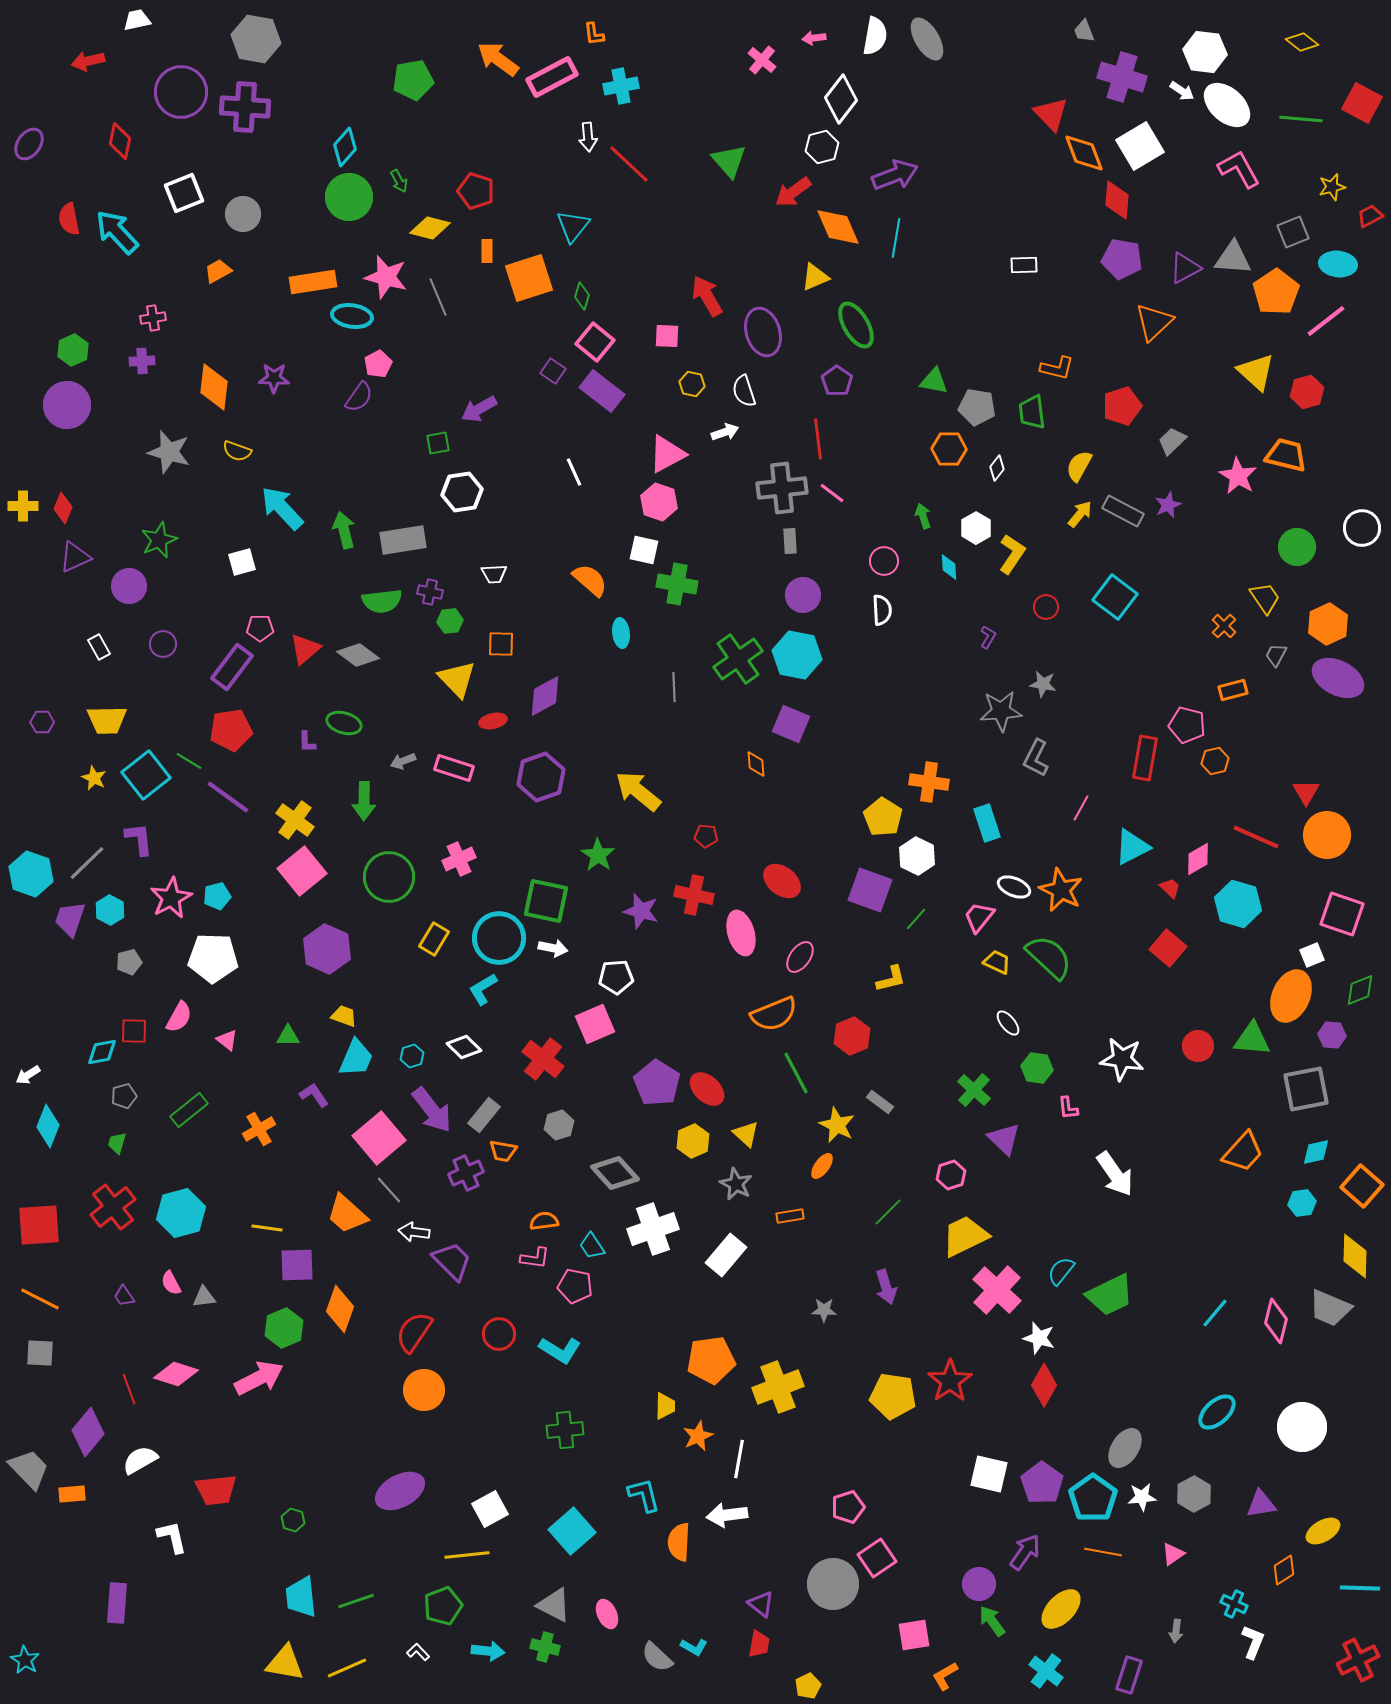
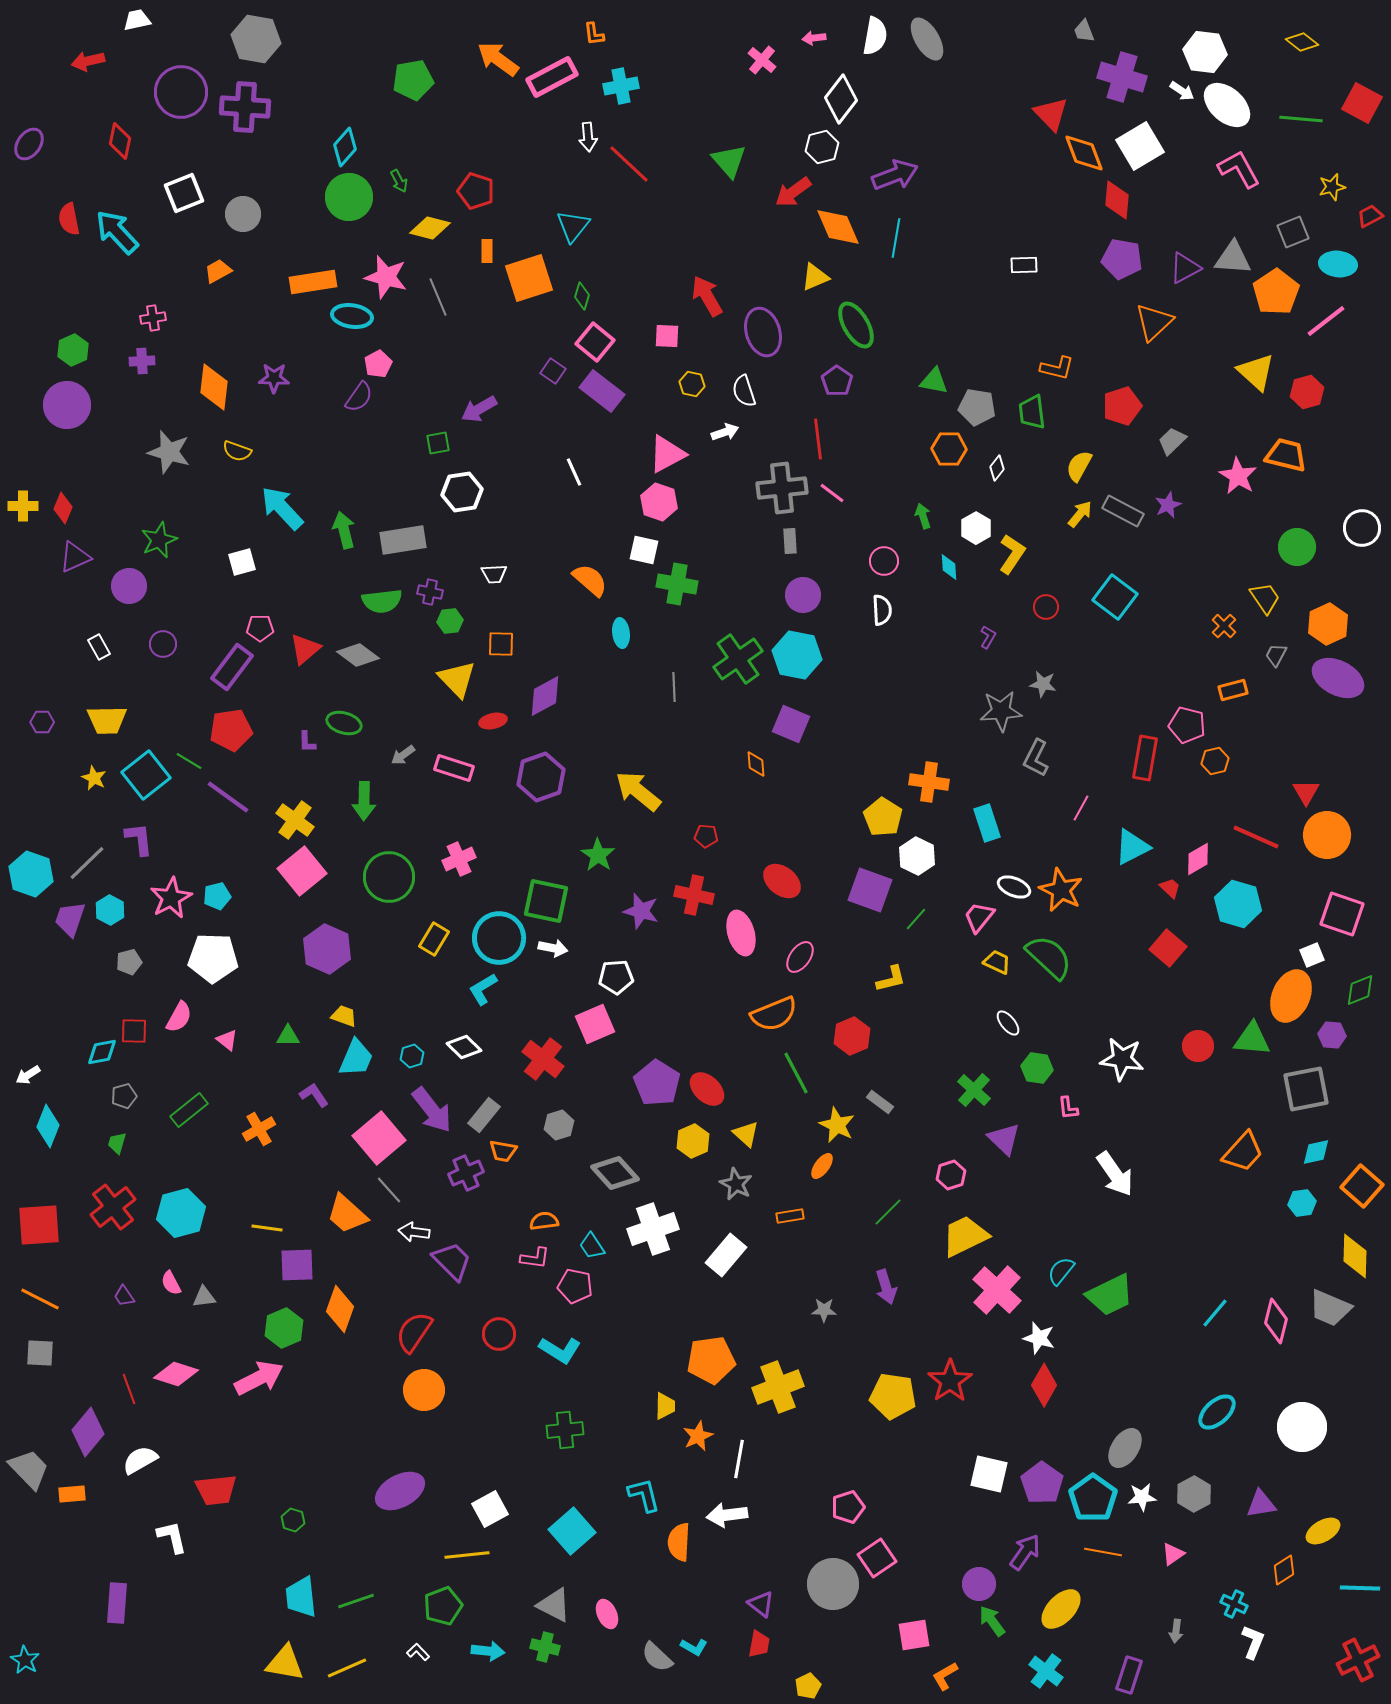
gray arrow at (403, 761): moved 6 px up; rotated 15 degrees counterclockwise
